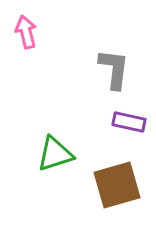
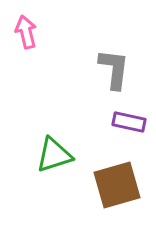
green triangle: moved 1 px left, 1 px down
